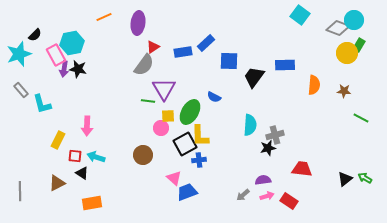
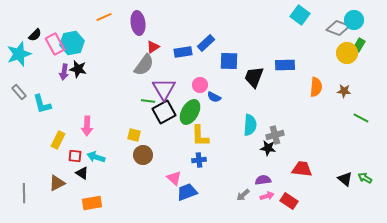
purple ellipse at (138, 23): rotated 15 degrees counterclockwise
pink rectangle at (56, 55): moved 1 px left, 11 px up
purple arrow at (64, 69): moved 3 px down
black trapezoid at (254, 77): rotated 15 degrees counterclockwise
orange semicircle at (314, 85): moved 2 px right, 2 px down
gray rectangle at (21, 90): moved 2 px left, 2 px down
yellow square at (168, 116): moved 34 px left, 19 px down; rotated 16 degrees clockwise
pink circle at (161, 128): moved 39 px right, 43 px up
black square at (185, 144): moved 21 px left, 32 px up
black star at (268, 148): rotated 21 degrees clockwise
black triangle at (345, 179): rotated 42 degrees counterclockwise
gray line at (20, 191): moved 4 px right, 2 px down
